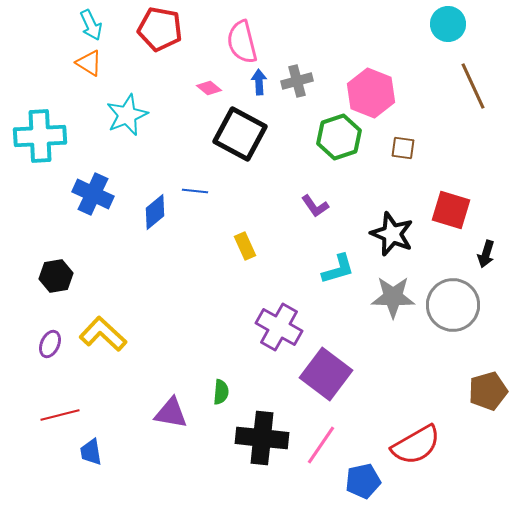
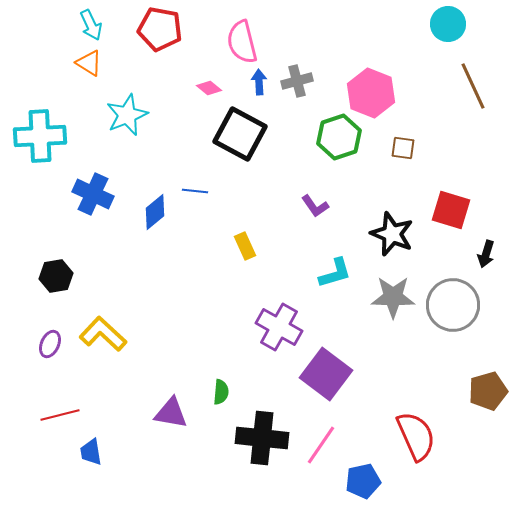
cyan L-shape: moved 3 px left, 4 px down
red semicircle: moved 9 px up; rotated 84 degrees counterclockwise
